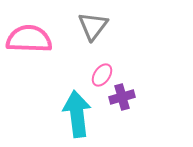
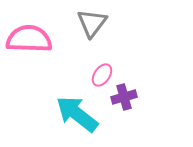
gray triangle: moved 1 px left, 3 px up
purple cross: moved 2 px right
cyan arrow: rotated 45 degrees counterclockwise
